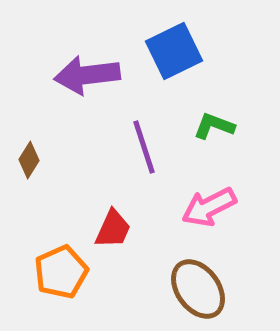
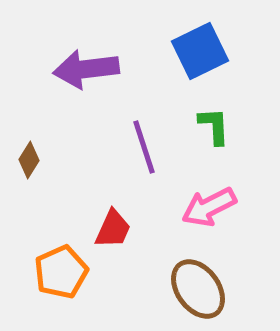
blue square: moved 26 px right
purple arrow: moved 1 px left, 6 px up
green L-shape: rotated 66 degrees clockwise
